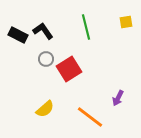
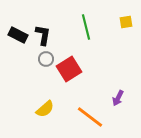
black L-shape: moved 4 px down; rotated 45 degrees clockwise
